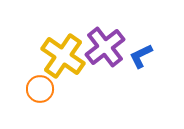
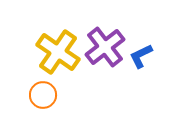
yellow cross: moved 5 px left, 4 px up
orange circle: moved 3 px right, 6 px down
